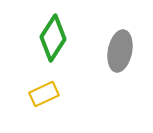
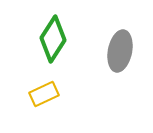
green diamond: moved 1 px down
